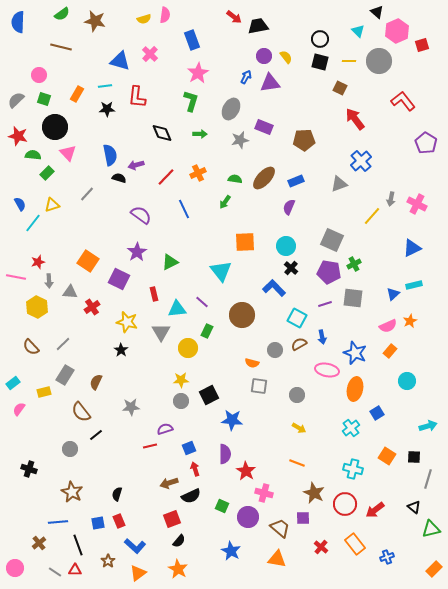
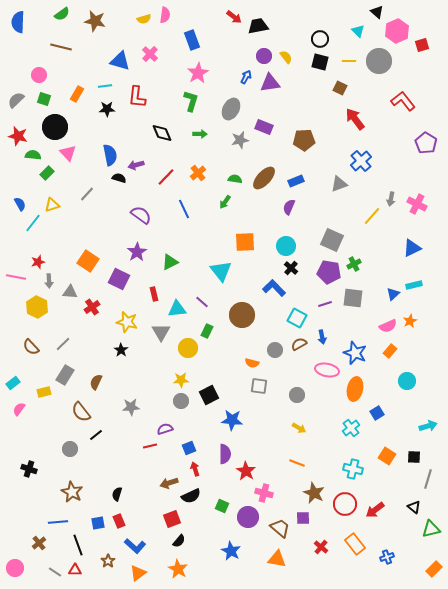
orange cross at (198, 173): rotated 14 degrees counterclockwise
